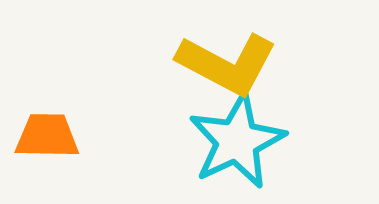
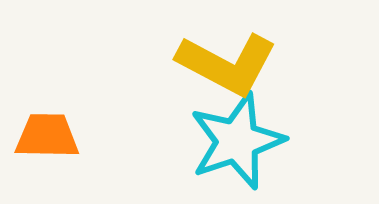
cyan star: rotated 6 degrees clockwise
